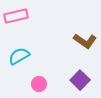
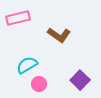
pink rectangle: moved 2 px right, 2 px down
brown L-shape: moved 26 px left, 6 px up
cyan semicircle: moved 8 px right, 9 px down
